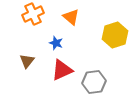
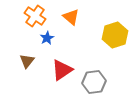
orange cross: moved 2 px right, 2 px down; rotated 30 degrees counterclockwise
blue star: moved 9 px left, 5 px up; rotated 24 degrees clockwise
red triangle: rotated 10 degrees counterclockwise
